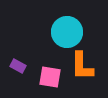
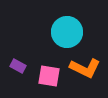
orange L-shape: moved 3 px right, 2 px down; rotated 64 degrees counterclockwise
pink square: moved 1 px left, 1 px up
